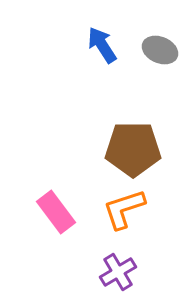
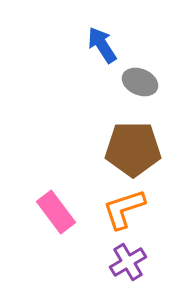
gray ellipse: moved 20 px left, 32 px down
purple cross: moved 10 px right, 10 px up
